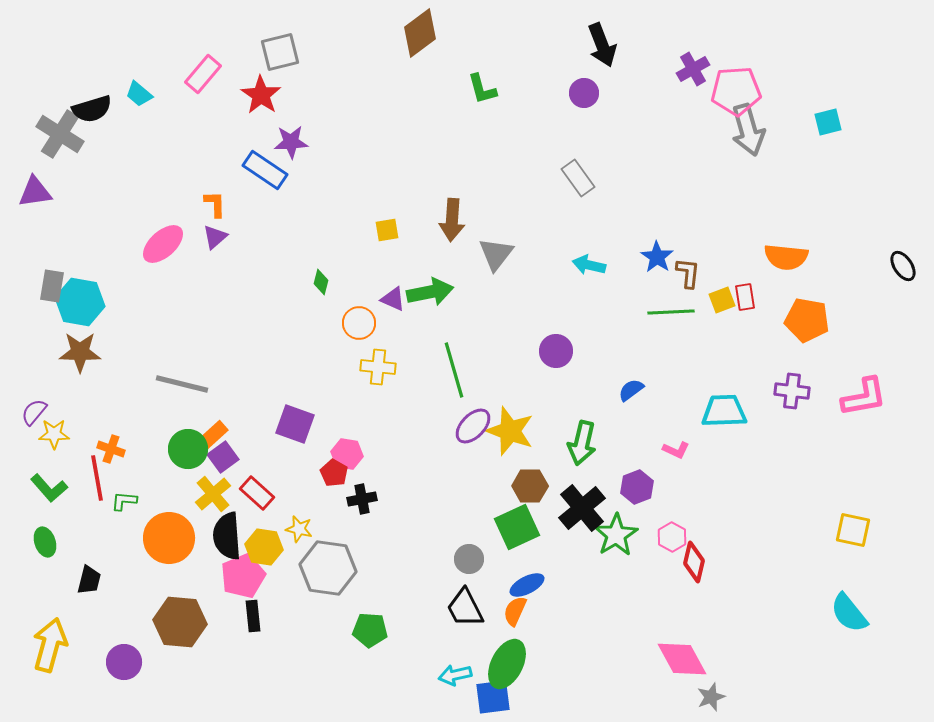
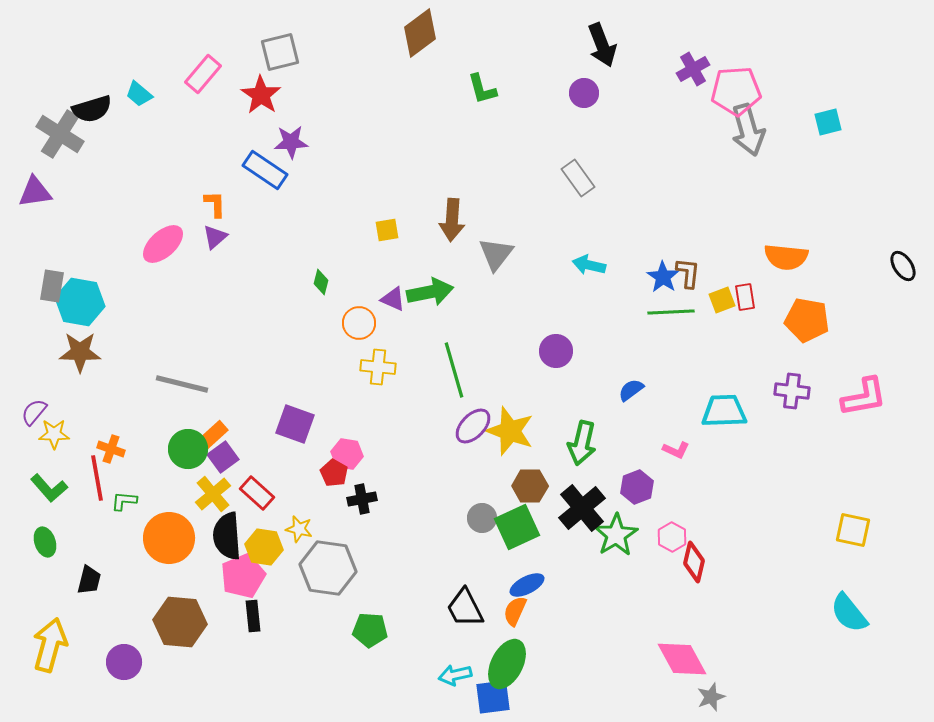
blue star at (657, 257): moved 6 px right, 20 px down
gray circle at (469, 559): moved 13 px right, 41 px up
